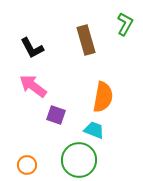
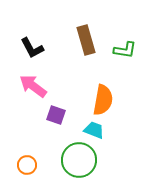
green L-shape: moved 26 px down; rotated 70 degrees clockwise
orange semicircle: moved 3 px down
